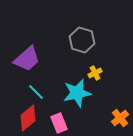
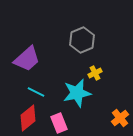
gray hexagon: rotated 20 degrees clockwise
cyan line: rotated 18 degrees counterclockwise
